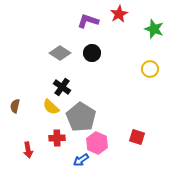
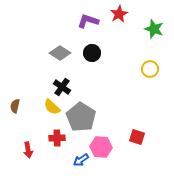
yellow semicircle: moved 1 px right
pink hexagon: moved 4 px right, 4 px down; rotated 20 degrees counterclockwise
